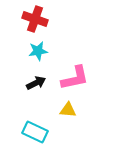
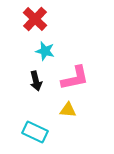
red cross: rotated 25 degrees clockwise
cyan star: moved 7 px right; rotated 24 degrees clockwise
black arrow: moved 2 px up; rotated 102 degrees clockwise
